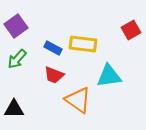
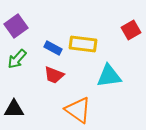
orange triangle: moved 10 px down
